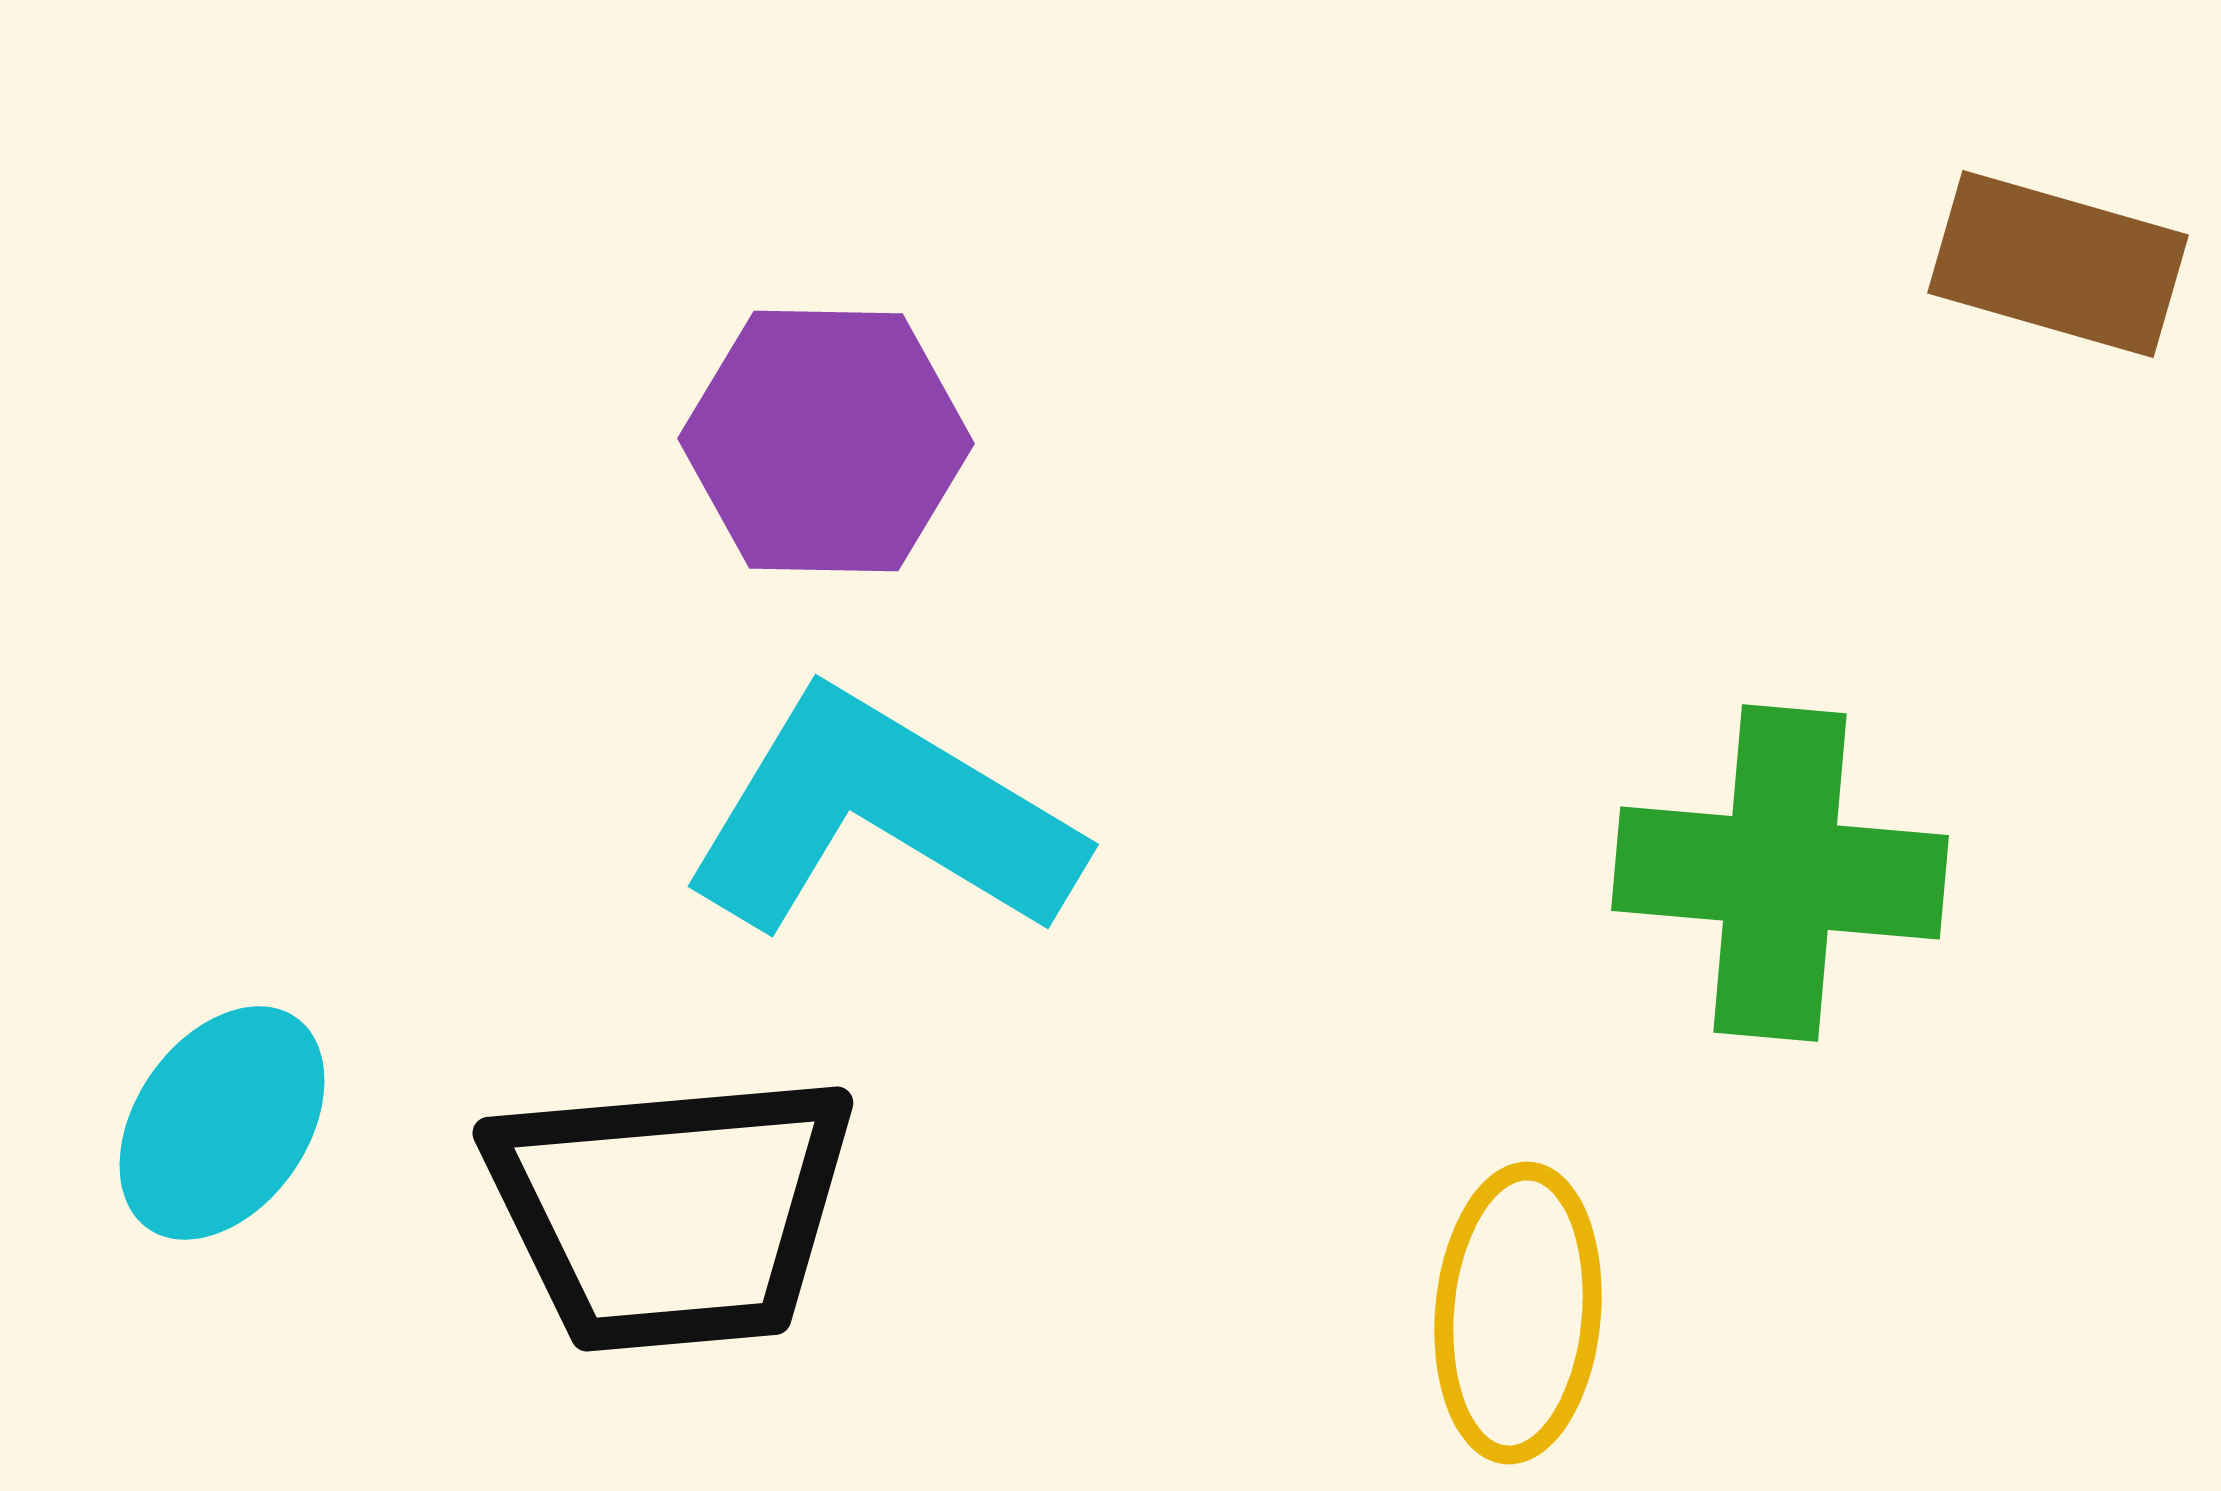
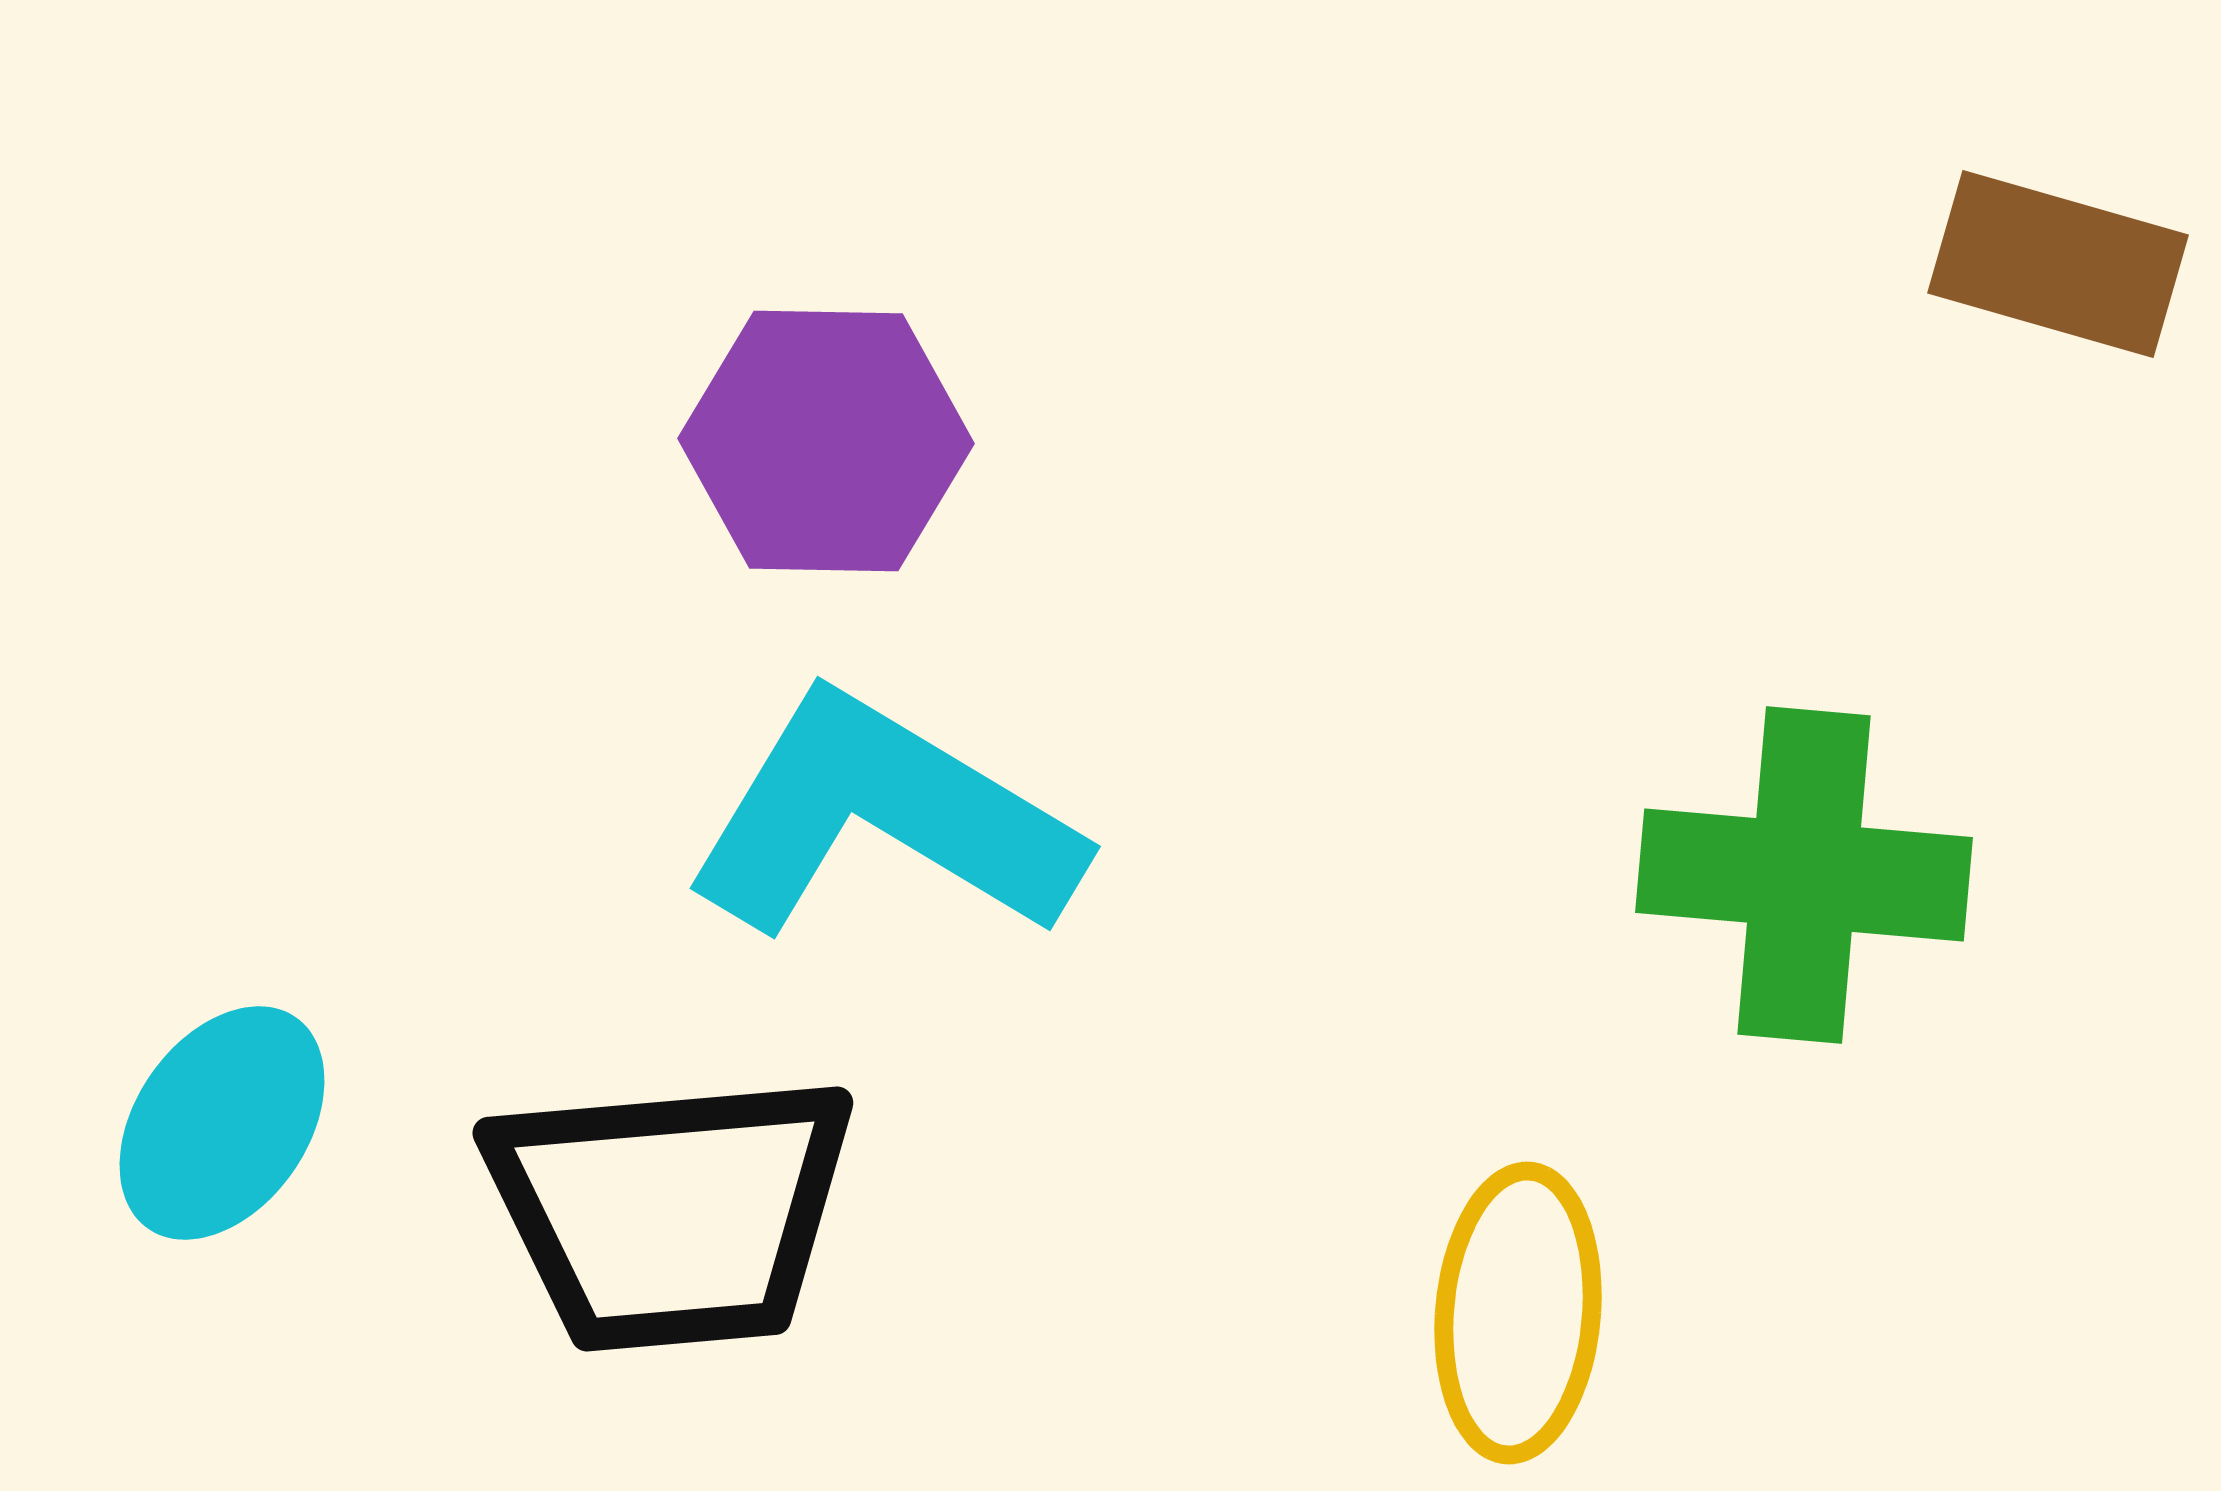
cyan L-shape: moved 2 px right, 2 px down
green cross: moved 24 px right, 2 px down
